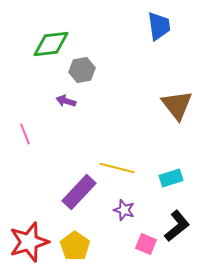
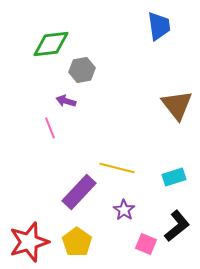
pink line: moved 25 px right, 6 px up
cyan rectangle: moved 3 px right, 1 px up
purple star: rotated 15 degrees clockwise
yellow pentagon: moved 2 px right, 4 px up
